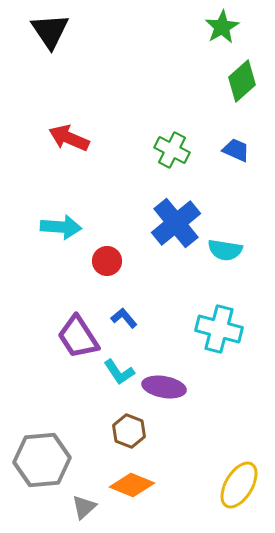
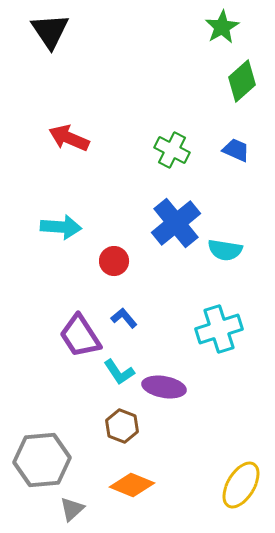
red circle: moved 7 px right
cyan cross: rotated 33 degrees counterclockwise
purple trapezoid: moved 2 px right, 1 px up
brown hexagon: moved 7 px left, 5 px up
yellow ellipse: moved 2 px right
gray triangle: moved 12 px left, 2 px down
